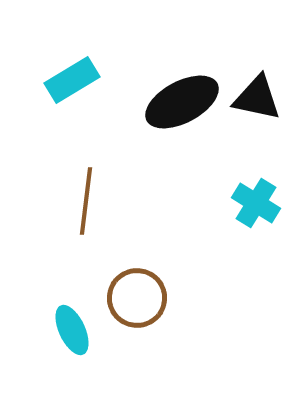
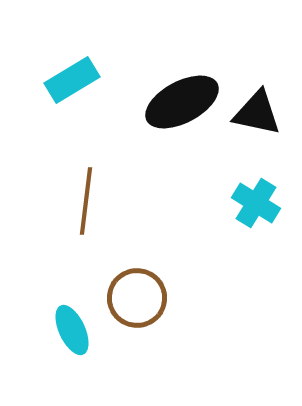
black triangle: moved 15 px down
